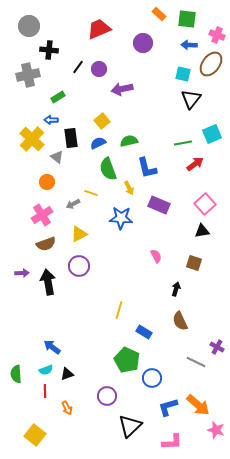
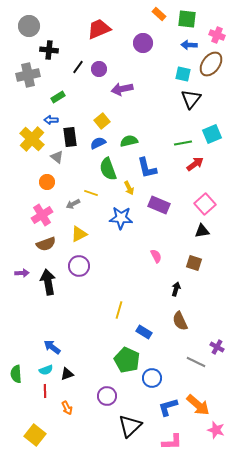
black rectangle at (71, 138): moved 1 px left, 1 px up
